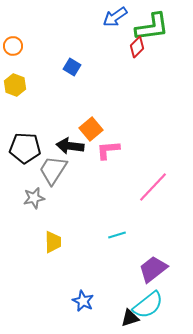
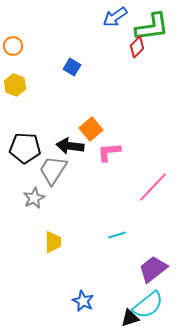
pink L-shape: moved 1 px right, 2 px down
gray star: rotated 15 degrees counterclockwise
